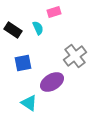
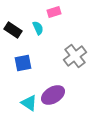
purple ellipse: moved 1 px right, 13 px down
